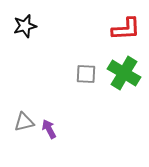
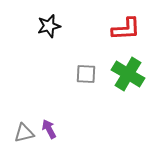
black star: moved 24 px right
green cross: moved 4 px right, 1 px down
gray triangle: moved 11 px down
